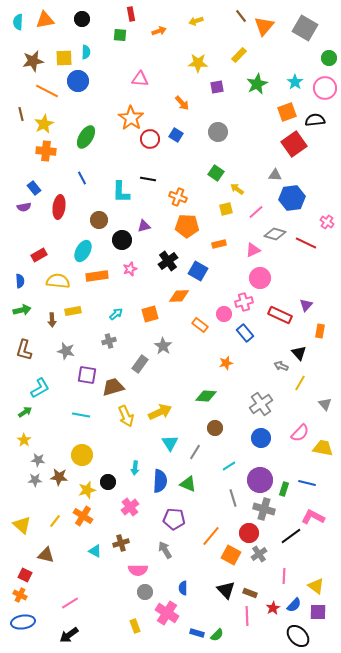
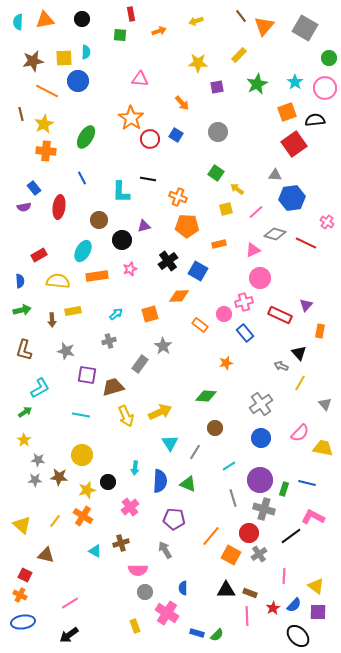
black triangle at (226, 590): rotated 48 degrees counterclockwise
